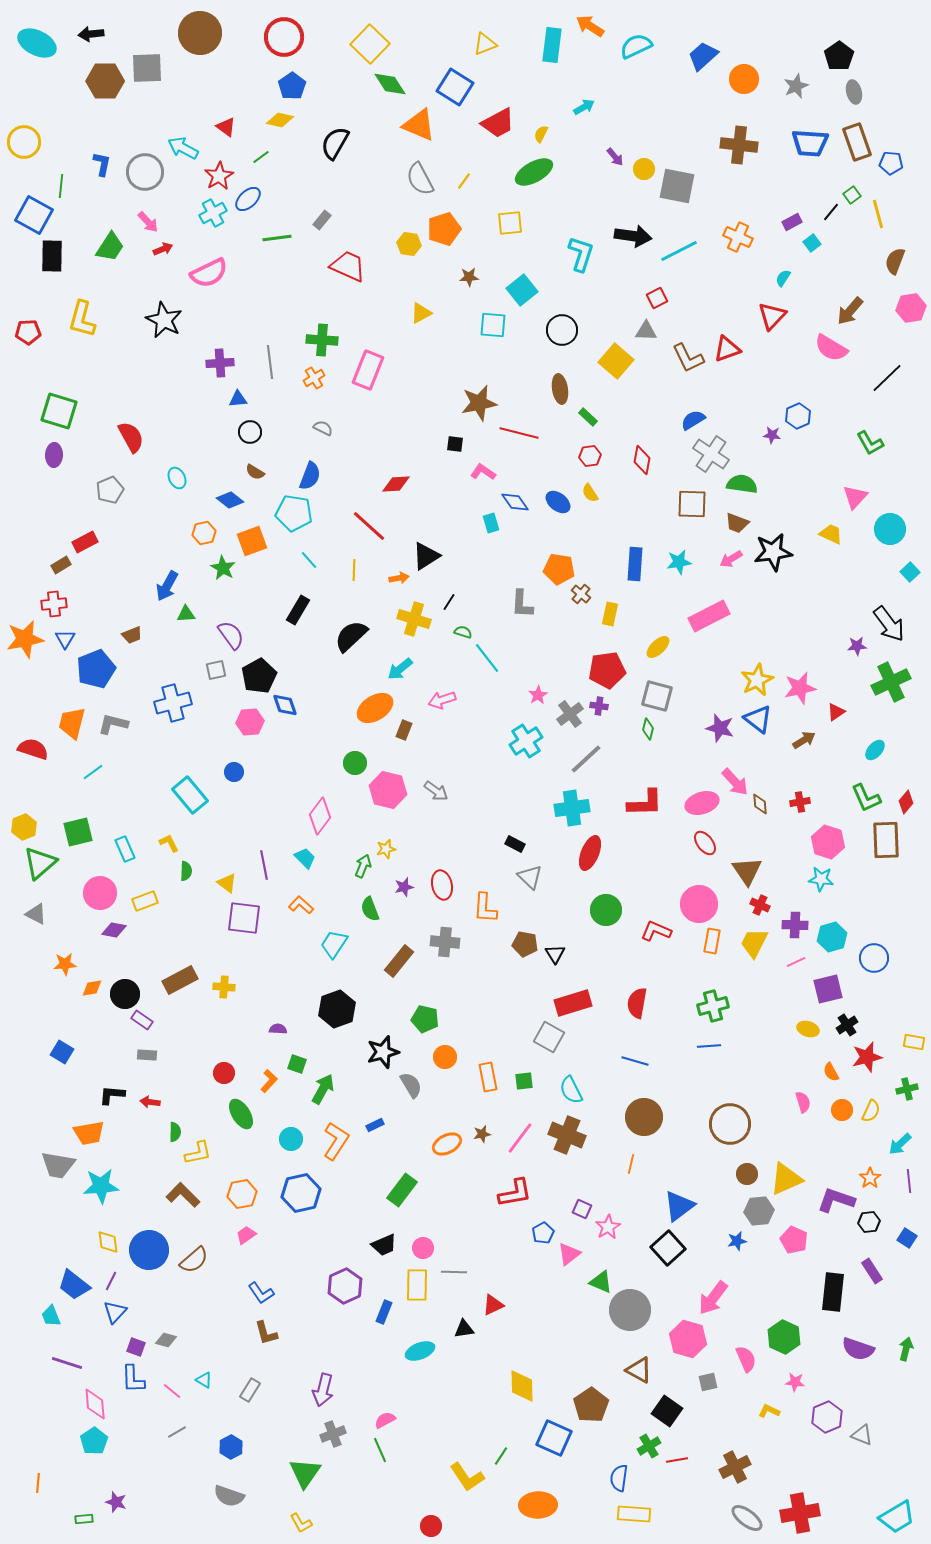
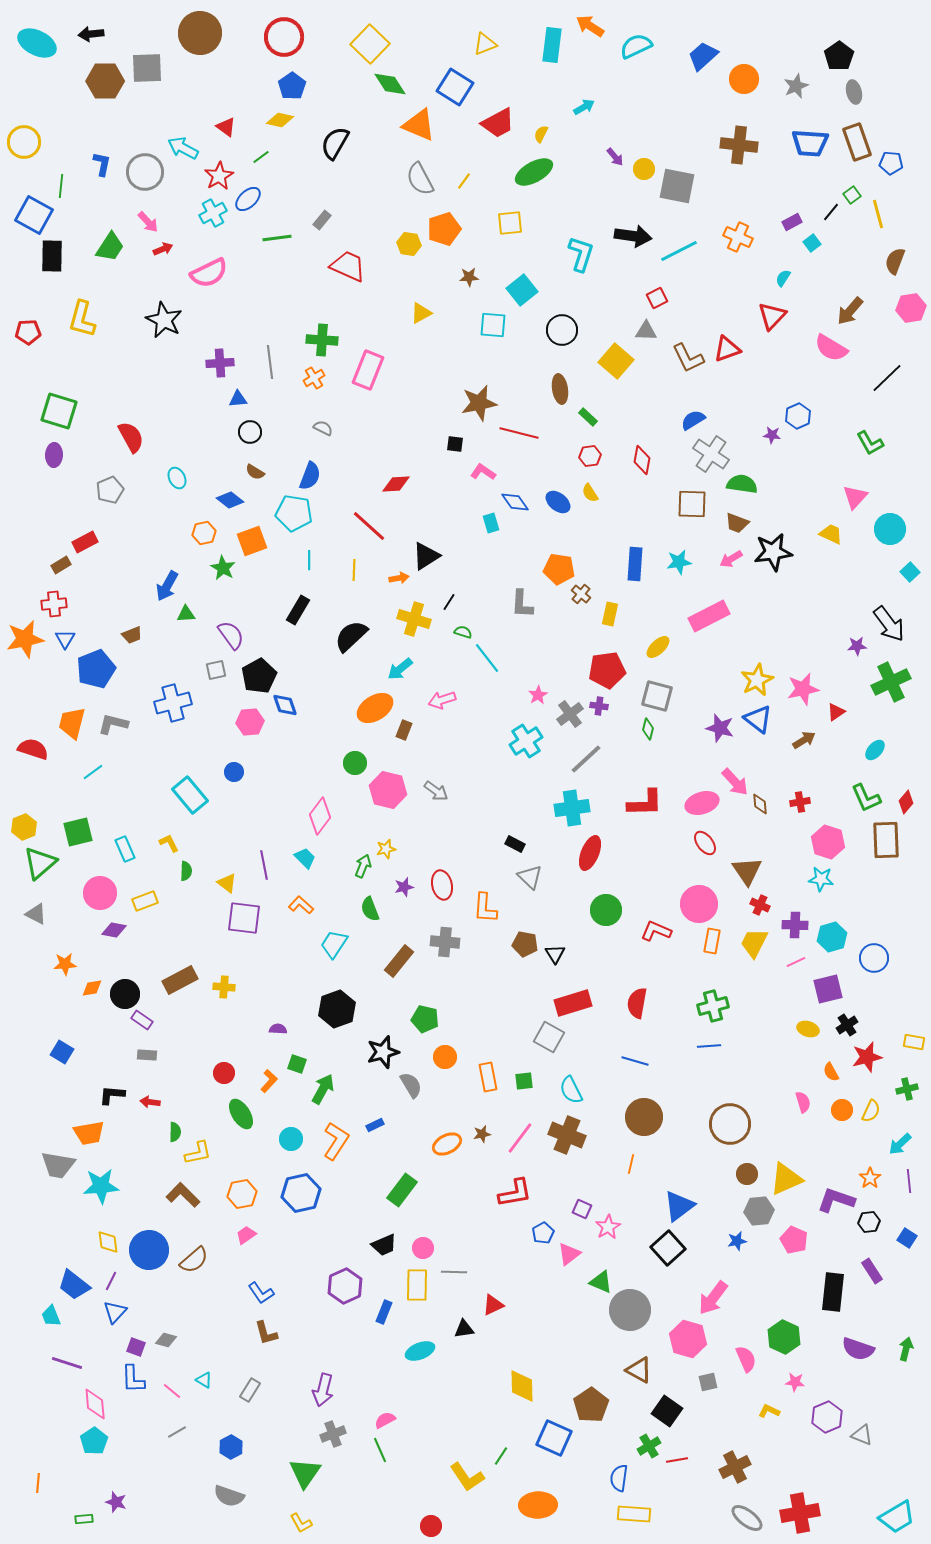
cyan line at (309, 560): rotated 42 degrees clockwise
pink star at (800, 688): moved 3 px right, 1 px down
